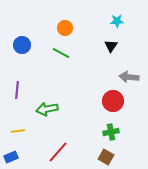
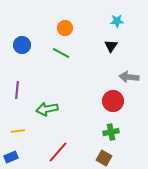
brown square: moved 2 px left, 1 px down
